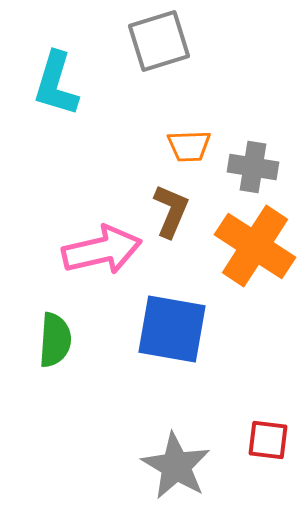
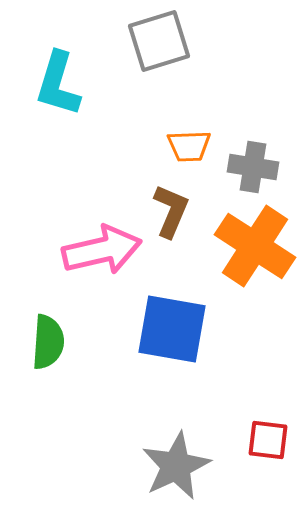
cyan L-shape: moved 2 px right
green semicircle: moved 7 px left, 2 px down
gray star: rotated 16 degrees clockwise
